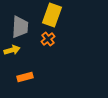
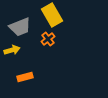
yellow rectangle: rotated 50 degrees counterclockwise
gray trapezoid: rotated 65 degrees clockwise
